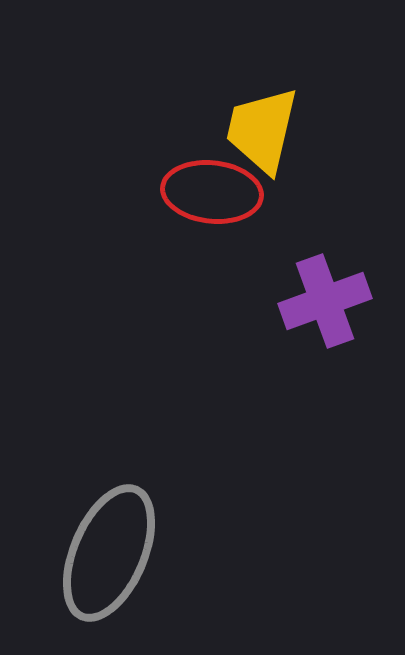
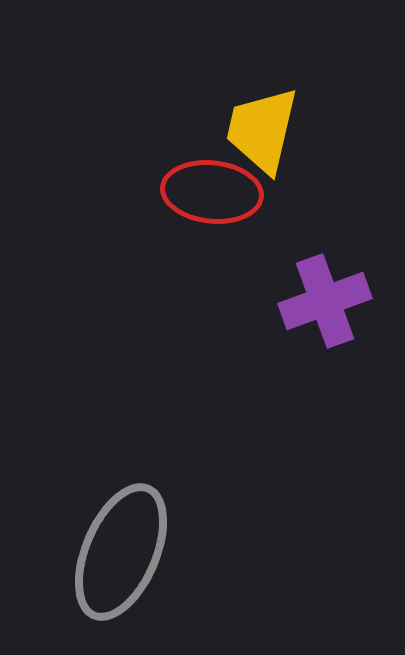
gray ellipse: moved 12 px right, 1 px up
